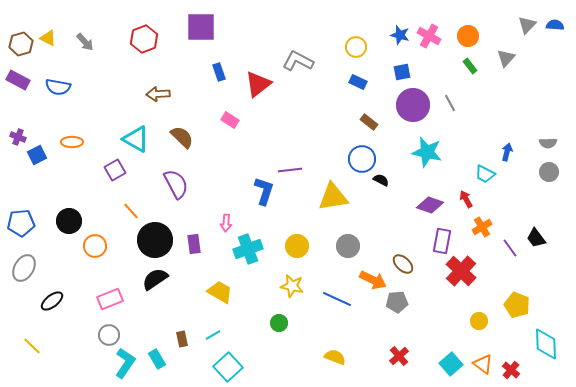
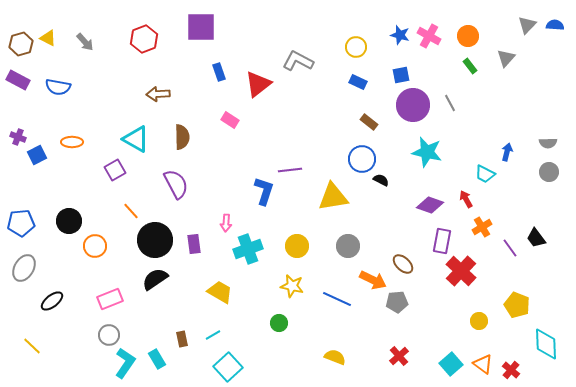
blue square at (402, 72): moved 1 px left, 3 px down
brown semicircle at (182, 137): rotated 45 degrees clockwise
